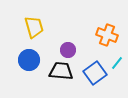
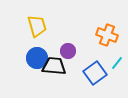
yellow trapezoid: moved 3 px right, 1 px up
purple circle: moved 1 px down
blue circle: moved 8 px right, 2 px up
black trapezoid: moved 7 px left, 5 px up
